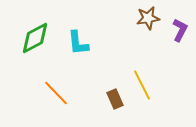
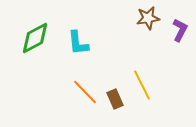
orange line: moved 29 px right, 1 px up
